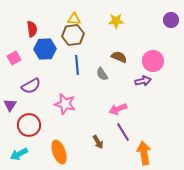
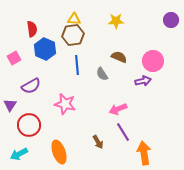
blue hexagon: rotated 25 degrees clockwise
